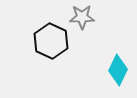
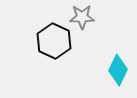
black hexagon: moved 3 px right
